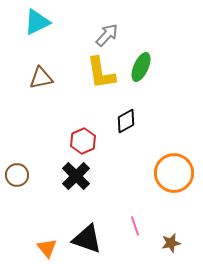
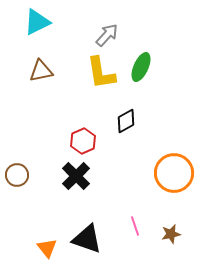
brown triangle: moved 7 px up
brown star: moved 9 px up
